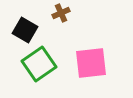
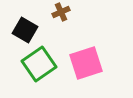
brown cross: moved 1 px up
pink square: moved 5 px left; rotated 12 degrees counterclockwise
